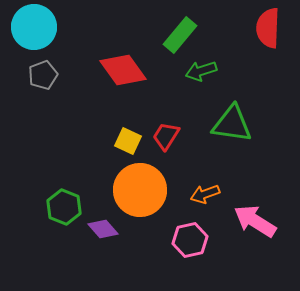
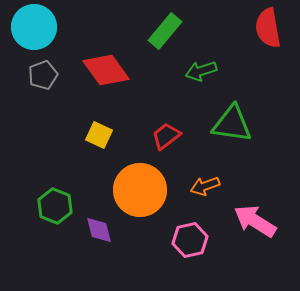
red semicircle: rotated 12 degrees counterclockwise
green rectangle: moved 15 px left, 4 px up
red diamond: moved 17 px left
red trapezoid: rotated 20 degrees clockwise
yellow square: moved 29 px left, 6 px up
orange arrow: moved 8 px up
green hexagon: moved 9 px left, 1 px up
purple diamond: moved 4 px left, 1 px down; rotated 28 degrees clockwise
